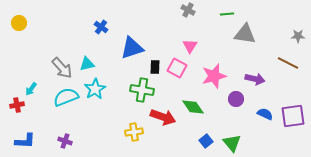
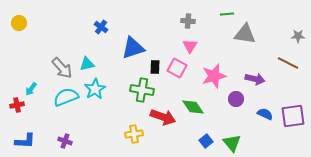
gray cross: moved 11 px down; rotated 24 degrees counterclockwise
blue triangle: moved 1 px right
yellow cross: moved 2 px down
